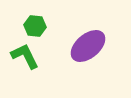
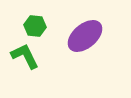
purple ellipse: moved 3 px left, 10 px up
